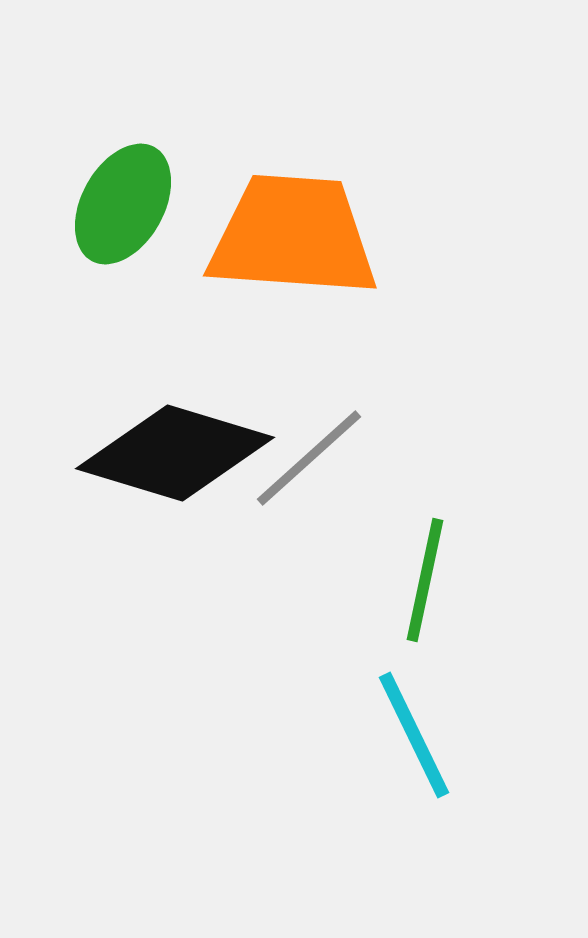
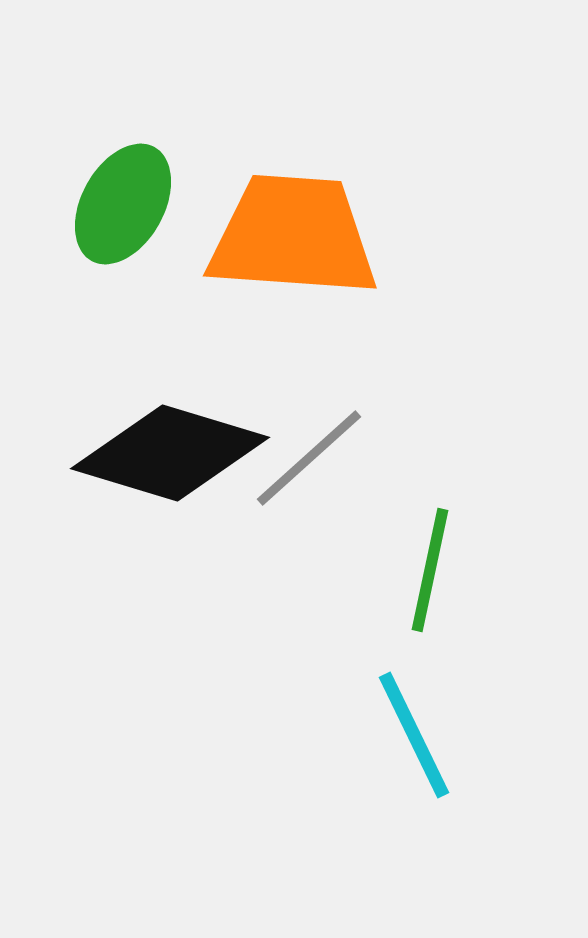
black diamond: moved 5 px left
green line: moved 5 px right, 10 px up
